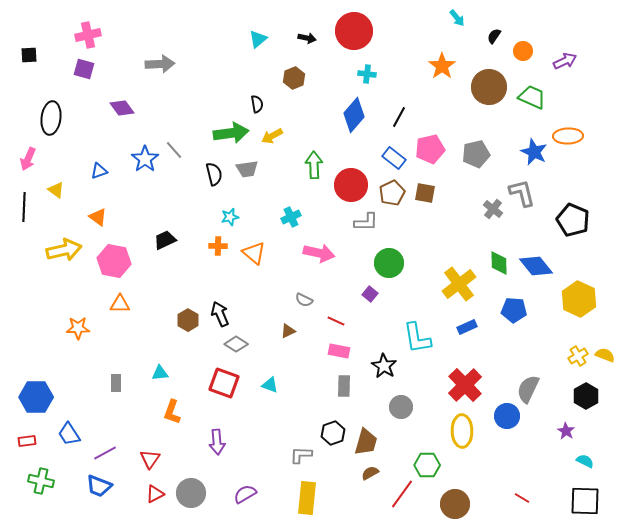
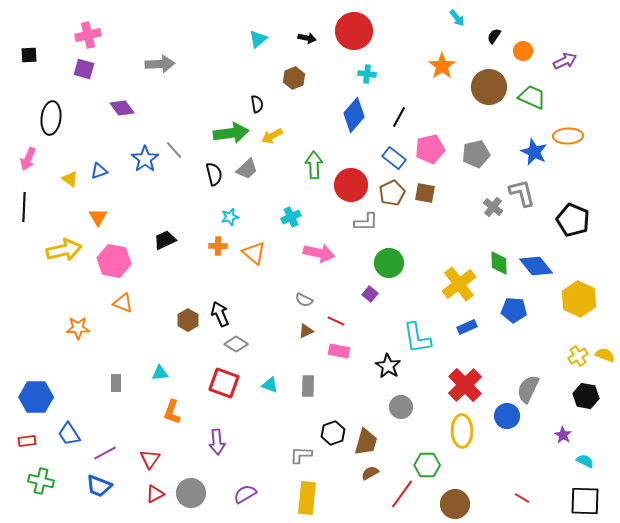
gray trapezoid at (247, 169): rotated 35 degrees counterclockwise
yellow triangle at (56, 190): moved 14 px right, 11 px up
gray cross at (493, 209): moved 2 px up
orange triangle at (98, 217): rotated 24 degrees clockwise
orange triangle at (120, 304): moved 3 px right, 1 px up; rotated 20 degrees clockwise
brown triangle at (288, 331): moved 18 px right
black star at (384, 366): moved 4 px right
gray rectangle at (344, 386): moved 36 px left
black hexagon at (586, 396): rotated 20 degrees counterclockwise
purple star at (566, 431): moved 3 px left, 4 px down
